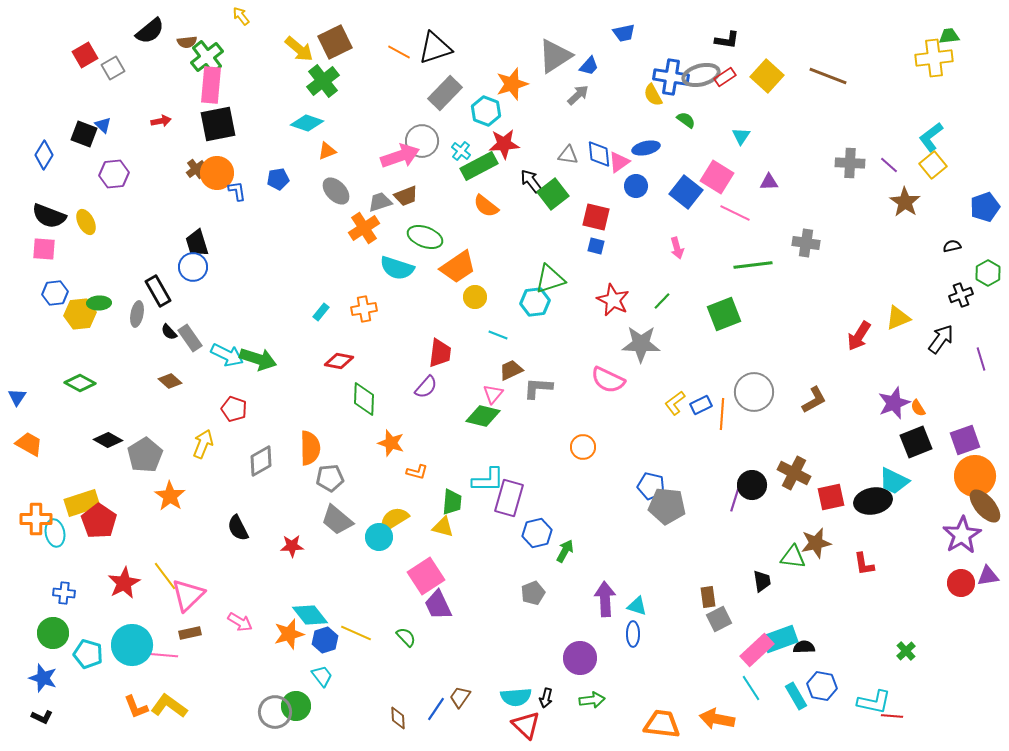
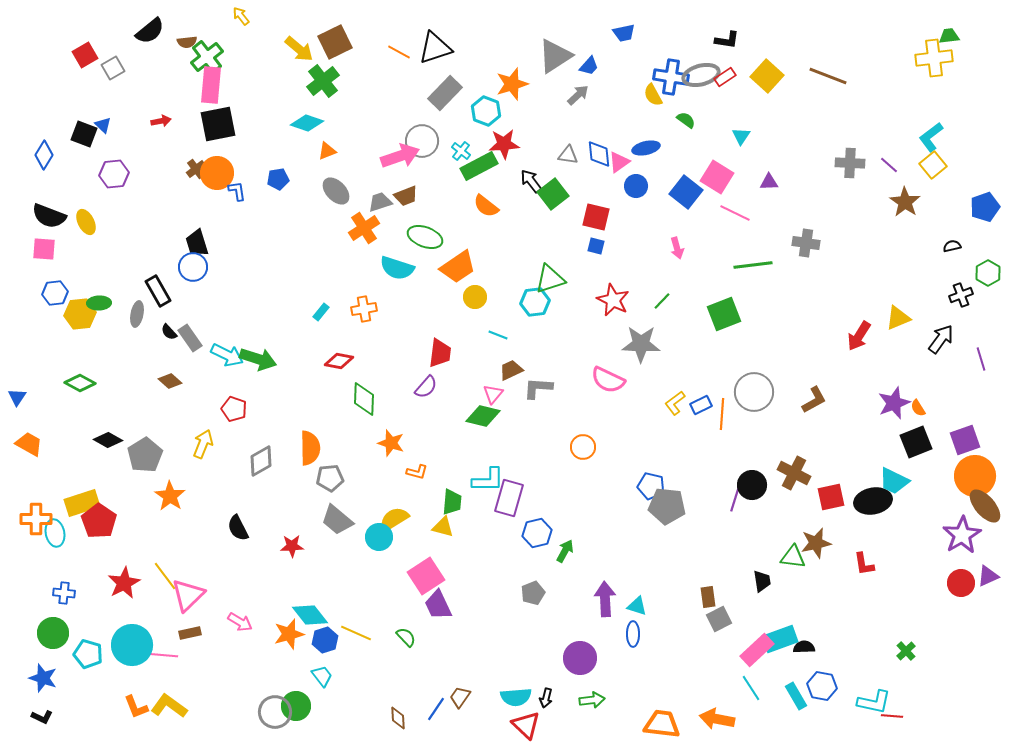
purple triangle at (988, 576): rotated 15 degrees counterclockwise
